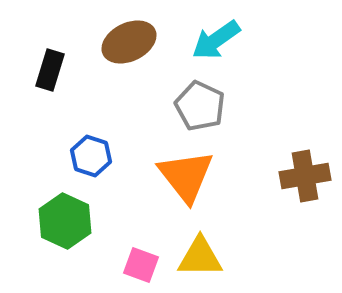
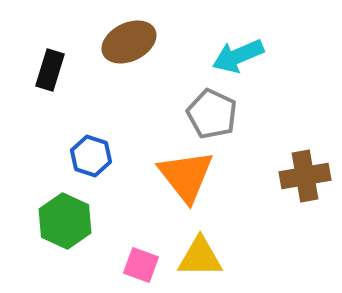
cyan arrow: moved 22 px right, 16 px down; rotated 12 degrees clockwise
gray pentagon: moved 12 px right, 8 px down
